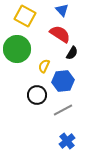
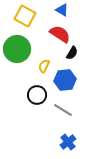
blue triangle: rotated 16 degrees counterclockwise
blue hexagon: moved 2 px right, 1 px up
gray line: rotated 60 degrees clockwise
blue cross: moved 1 px right, 1 px down
